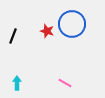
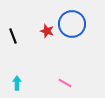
black line: rotated 42 degrees counterclockwise
